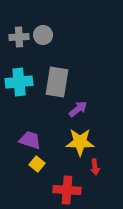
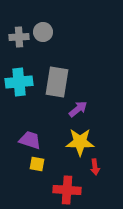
gray circle: moved 3 px up
yellow square: rotated 28 degrees counterclockwise
